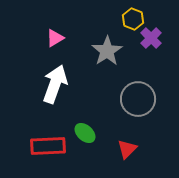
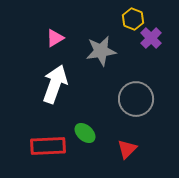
gray star: moved 6 px left; rotated 24 degrees clockwise
gray circle: moved 2 px left
